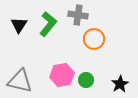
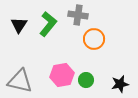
black star: rotated 18 degrees clockwise
